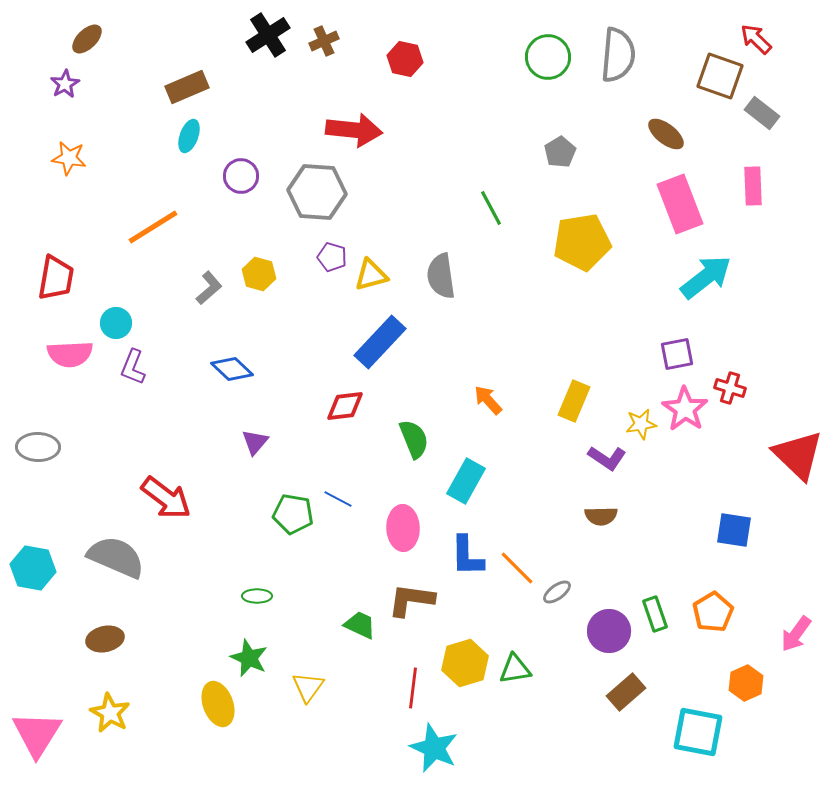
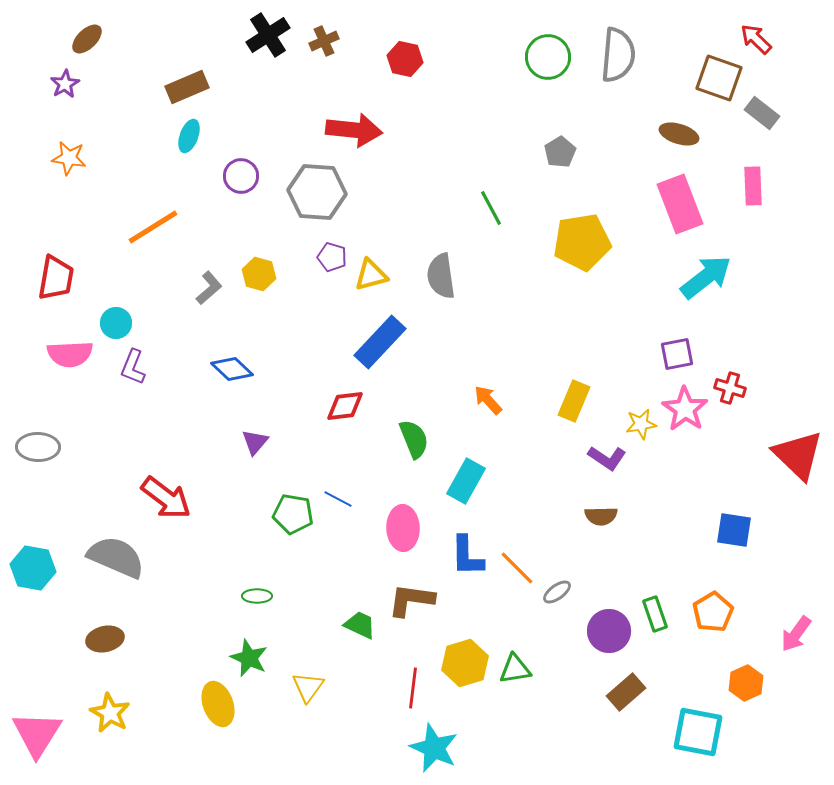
brown square at (720, 76): moved 1 px left, 2 px down
brown ellipse at (666, 134): moved 13 px right; rotated 21 degrees counterclockwise
